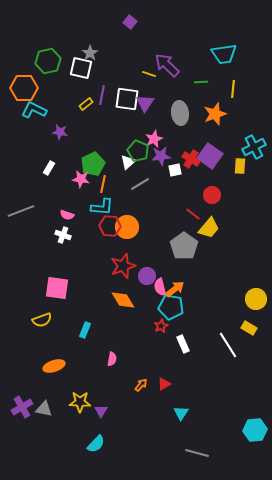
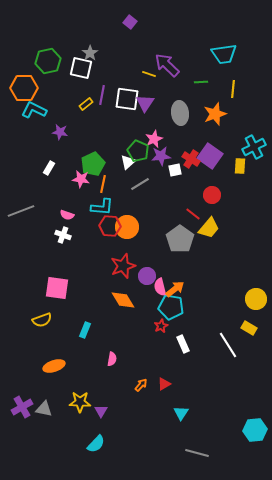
gray pentagon at (184, 246): moved 4 px left, 7 px up
